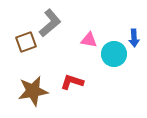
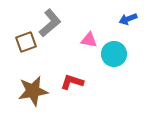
blue arrow: moved 6 px left, 19 px up; rotated 72 degrees clockwise
